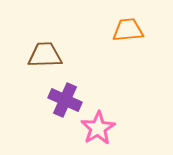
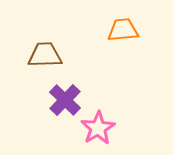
orange trapezoid: moved 5 px left
purple cross: rotated 20 degrees clockwise
